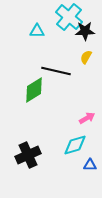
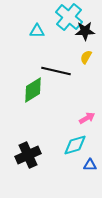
green diamond: moved 1 px left
